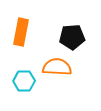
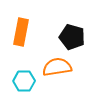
black pentagon: rotated 20 degrees clockwise
orange semicircle: rotated 12 degrees counterclockwise
